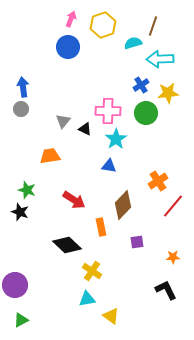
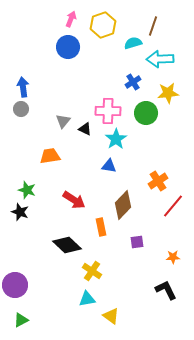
blue cross: moved 8 px left, 3 px up
